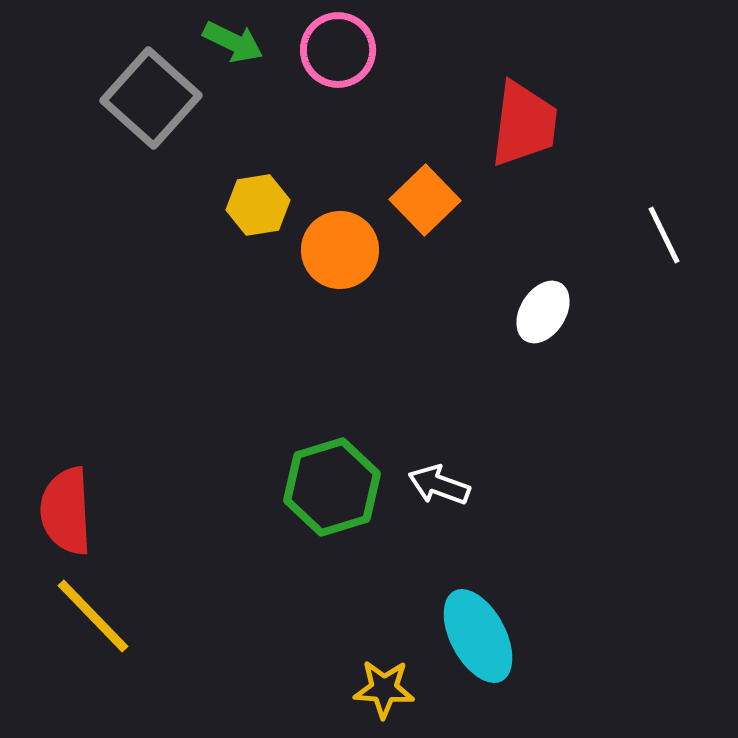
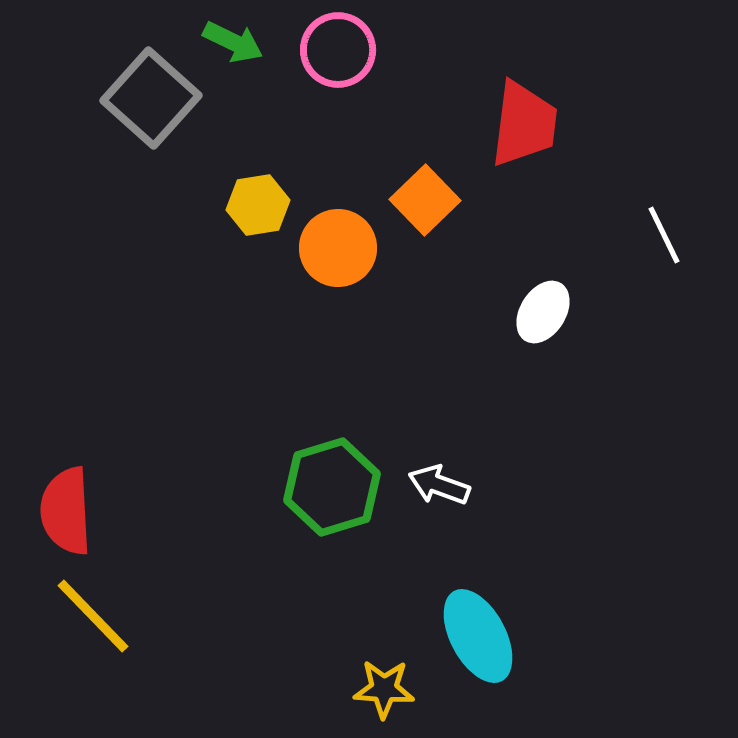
orange circle: moved 2 px left, 2 px up
